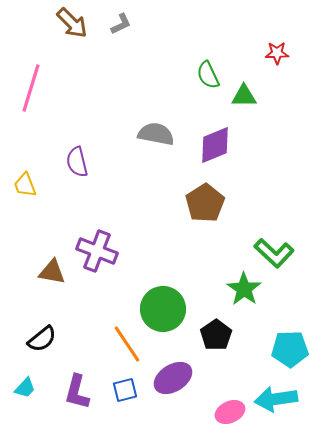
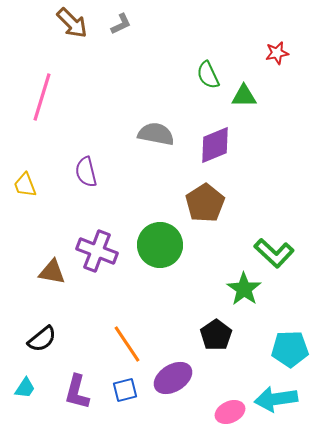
red star: rotated 10 degrees counterclockwise
pink line: moved 11 px right, 9 px down
purple semicircle: moved 9 px right, 10 px down
green circle: moved 3 px left, 64 px up
cyan trapezoid: rotated 10 degrees counterclockwise
